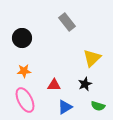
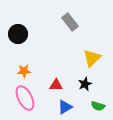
gray rectangle: moved 3 px right
black circle: moved 4 px left, 4 px up
red triangle: moved 2 px right
pink ellipse: moved 2 px up
